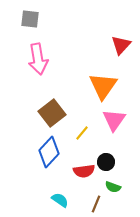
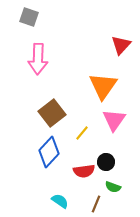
gray square: moved 1 px left, 2 px up; rotated 12 degrees clockwise
pink arrow: rotated 12 degrees clockwise
cyan semicircle: moved 1 px down
